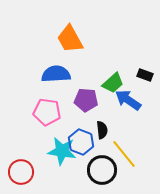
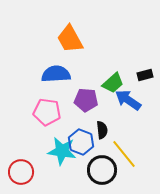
black rectangle: rotated 35 degrees counterclockwise
